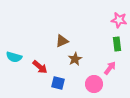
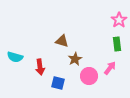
pink star: rotated 28 degrees clockwise
brown triangle: rotated 40 degrees clockwise
cyan semicircle: moved 1 px right
red arrow: rotated 42 degrees clockwise
pink circle: moved 5 px left, 8 px up
